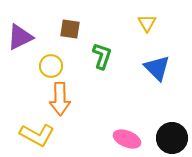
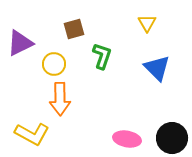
brown square: moved 4 px right; rotated 25 degrees counterclockwise
purple triangle: moved 6 px down
yellow circle: moved 3 px right, 2 px up
yellow L-shape: moved 5 px left, 1 px up
pink ellipse: rotated 12 degrees counterclockwise
